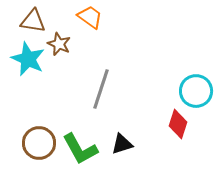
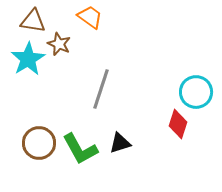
cyan star: rotated 16 degrees clockwise
cyan circle: moved 1 px down
black triangle: moved 2 px left, 1 px up
